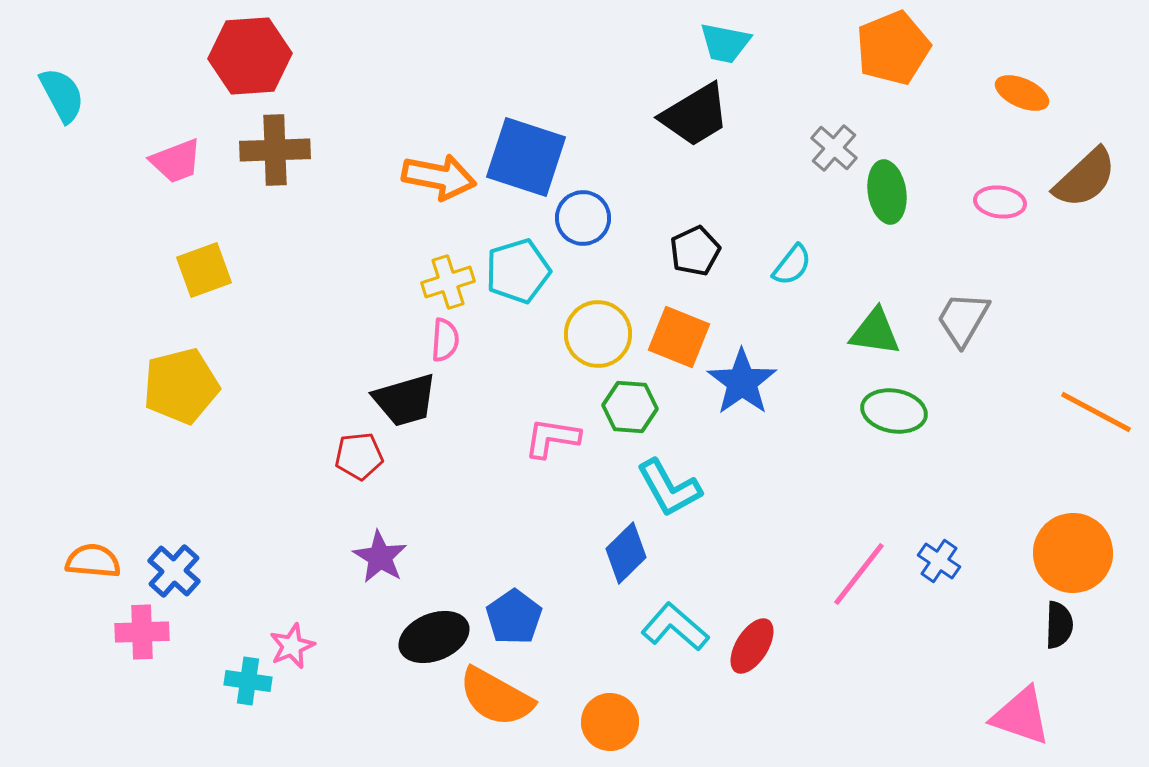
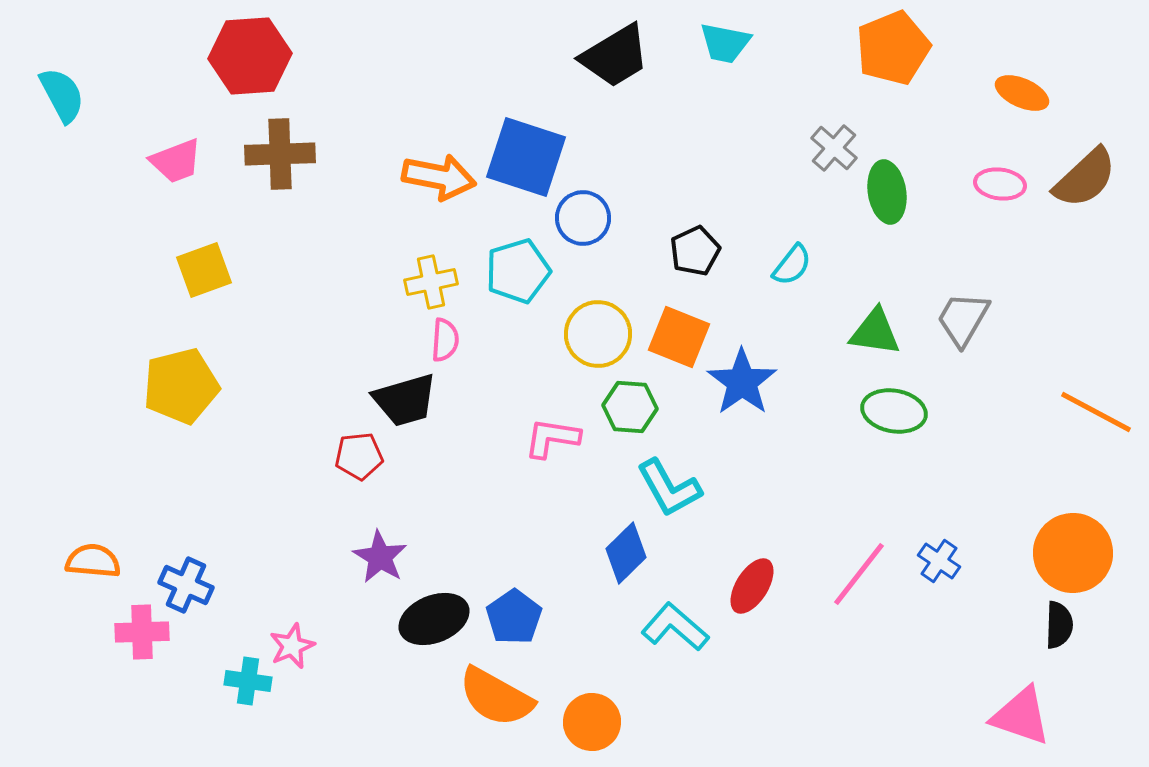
black trapezoid at (695, 115): moved 80 px left, 59 px up
brown cross at (275, 150): moved 5 px right, 4 px down
pink ellipse at (1000, 202): moved 18 px up
yellow cross at (448, 282): moved 17 px left; rotated 6 degrees clockwise
blue cross at (174, 571): moved 12 px right, 14 px down; rotated 18 degrees counterclockwise
black ellipse at (434, 637): moved 18 px up
red ellipse at (752, 646): moved 60 px up
orange circle at (610, 722): moved 18 px left
